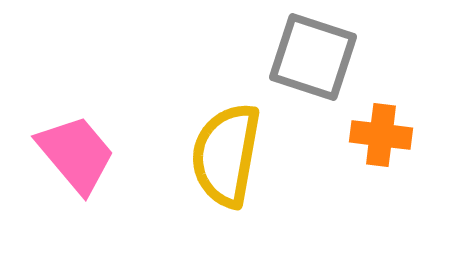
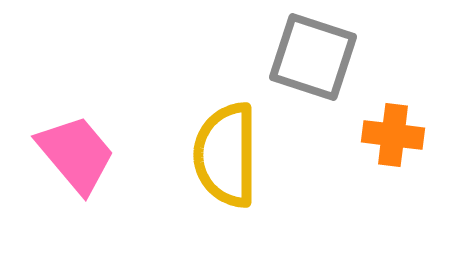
orange cross: moved 12 px right
yellow semicircle: rotated 10 degrees counterclockwise
